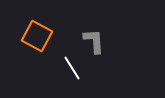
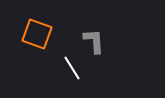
orange square: moved 2 px up; rotated 8 degrees counterclockwise
